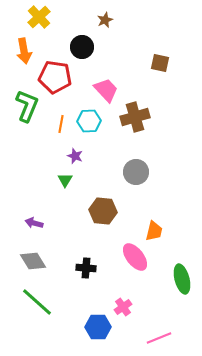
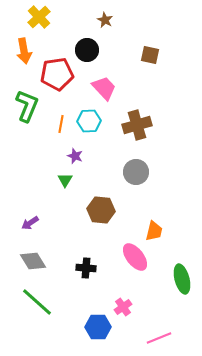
brown star: rotated 21 degrees counterclockwise
black circle: moved 5 px right, 3 px down
brown square: moved 10 px left, 8 px up
red pentagon: moved 2 px right, 3 px up; rotated 16 degrees counterclockwise
pink trapezoid: moved 2 px left, 2 px up
brown cross: moved 2 px right, 8 px down
brown hexagon: moved 2 px left, 1 px up
purple arrow: moved 4 px left; rotated 48 degrees counterclockwise
